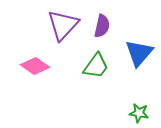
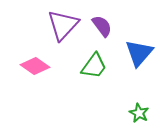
purple semicircle: rotated 50 degrees counterclockwise
green trapezoid: moved 2 px left
green star: rotated 18 degrees clockwise
